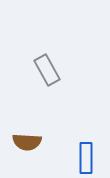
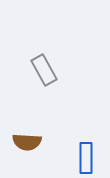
gray rectangle: moved 3 px left
